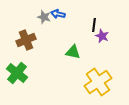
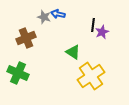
black line: moved 1 px left
purple star: moved 4 px up; rotated 24 degrees clockwise
brown cross: moved 2 px up
green triangle: rotated 21 degrees clockwise
green cross: moved 1 px right; rotated 15 degrees counterclockwise
yellow cross: moved 7 px left, 6 px up
